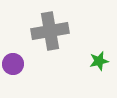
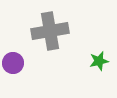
purple circle: moved 1 px up
